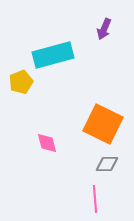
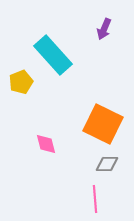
cyan rectangle: rotated 63 degrees clockwise
pink diamond: moved 1 px left, 1 px down
